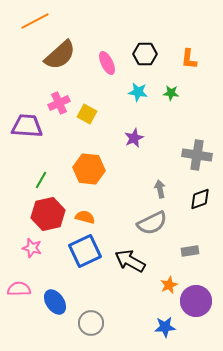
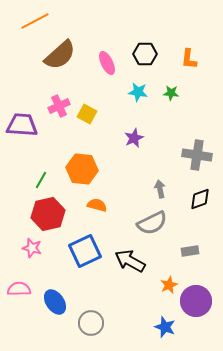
pink cross: moved 3 px down
purple trapezoid: moved 5 px left, 1 px up
orange hexagon: moved 7 px left
orange semicircle: moved 12 px right, 12 px up
blue star: rotated 25 degrees clockwise
